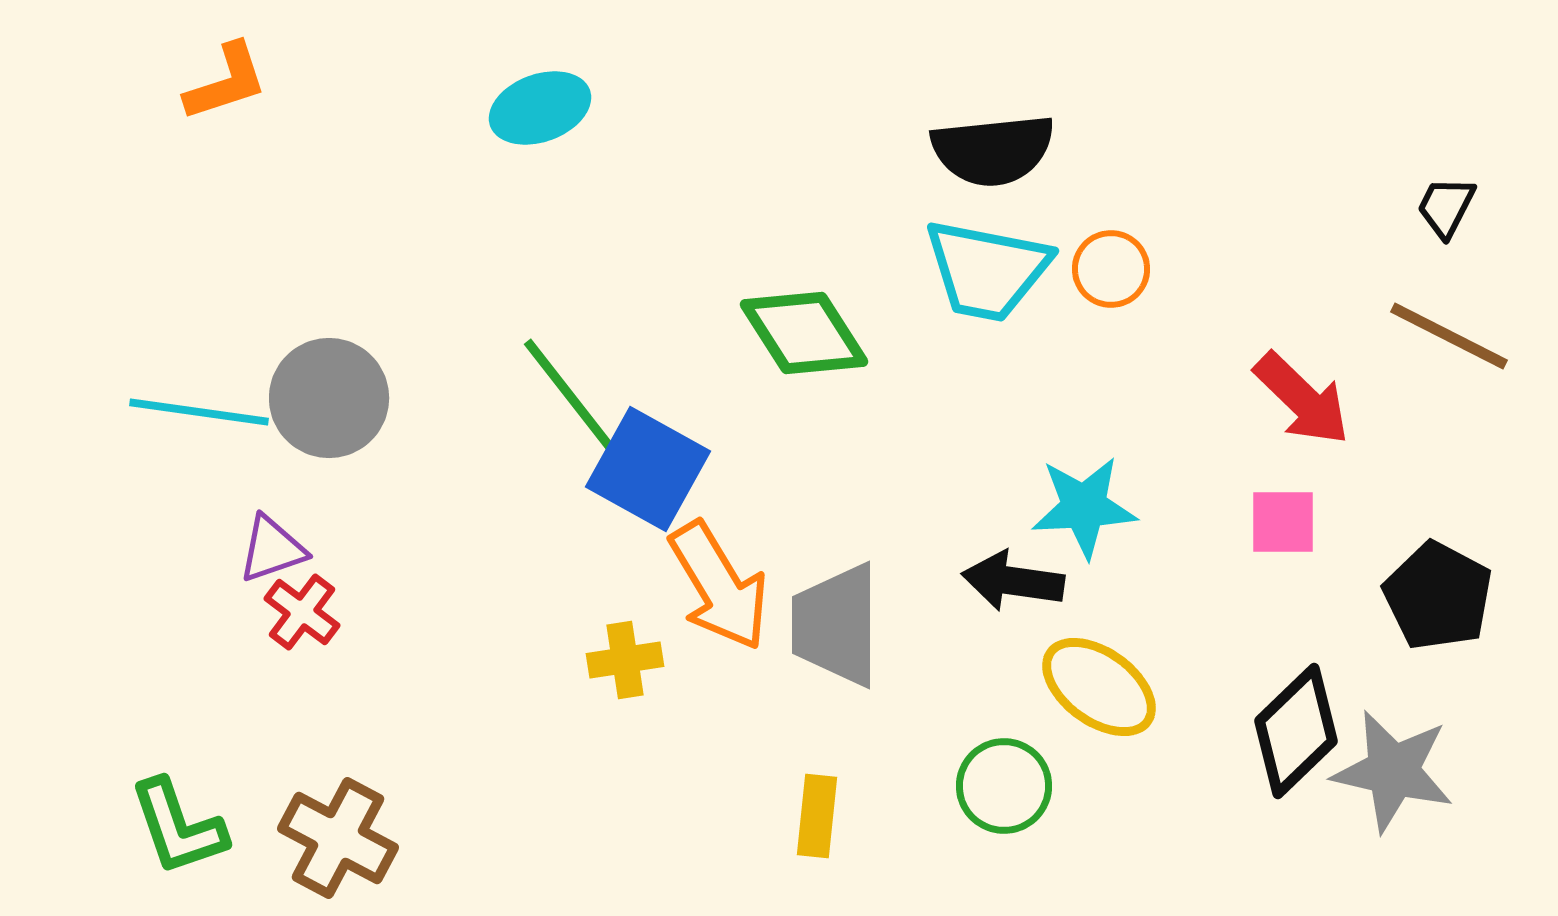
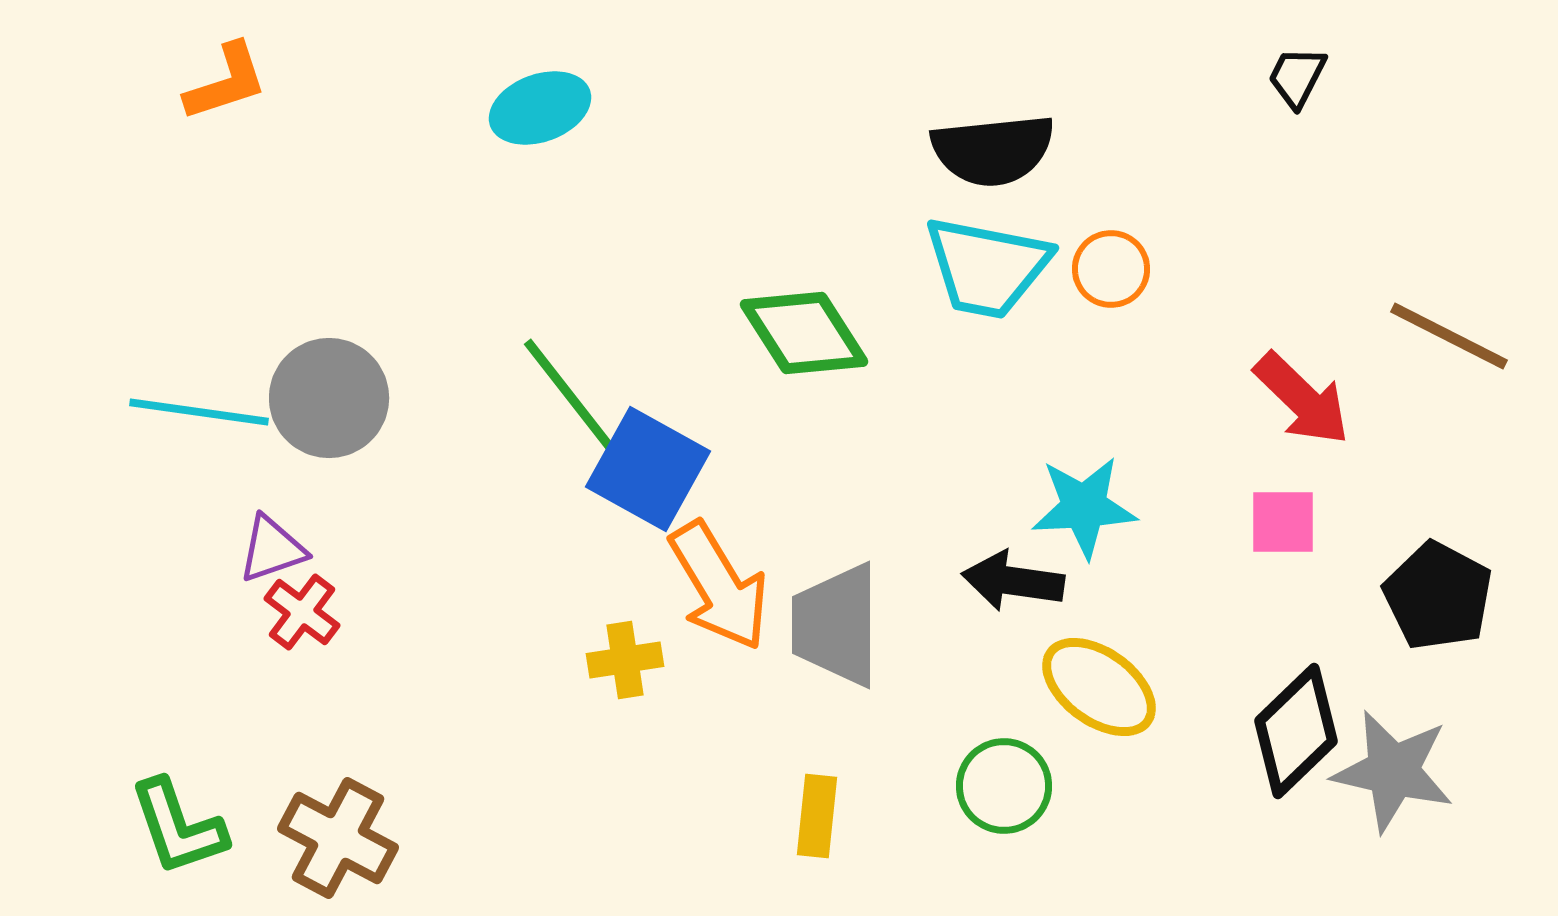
black trapezoid: moved 149 px left, 130 px up
cyan trapezoid: moved 3 px up
